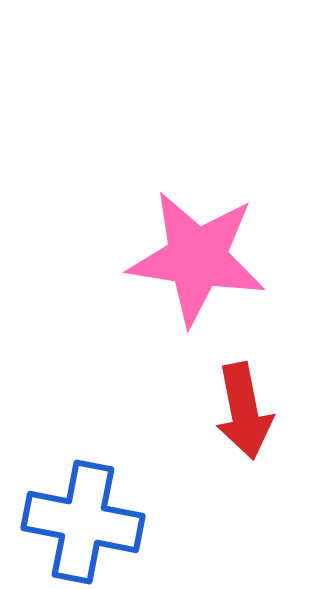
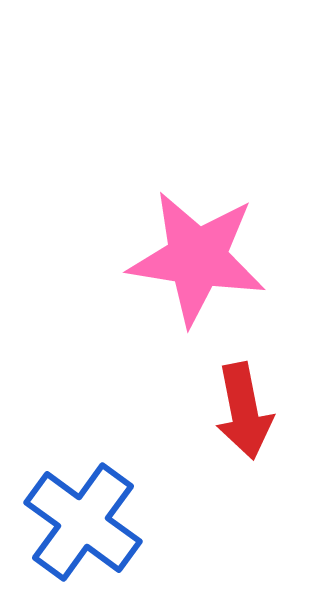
blue cross: rotated 25 degrees clockwise
